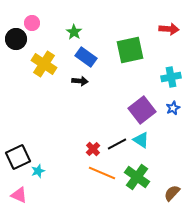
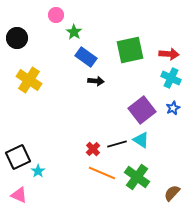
pink circle: moved 24 px right, 8 px up
red arrow: moved 25 px down
black circle: moved 1 px right, 1 px up
yellow cross: moved 15 px left, 16 px down
cyan cross: moved 1 px down; rotated 36 degrees clockwise
black arrow: moved 16 px right
black line: rotated 12 degrees clockwise
cyan star: rotated 16 degrees counterclockwise
